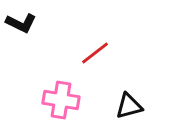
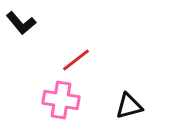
black L-shape: rotated 24 degrees clockwise
red line: moved 19 px left, 7 px down
